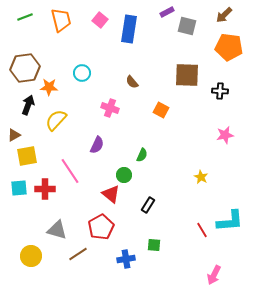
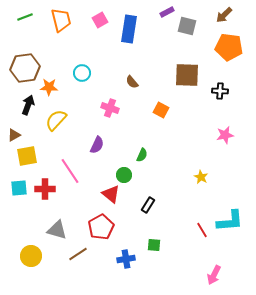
pink square: rotated 21 degrees clockwise
